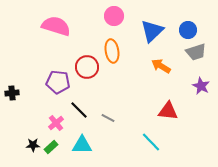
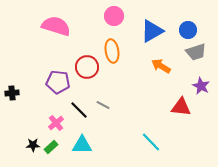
blue triangle: rotated 15 degrees clockwise
red triangle: moved 13 px right, 4 px up
gray line: moved 5 px left, 13 px up
